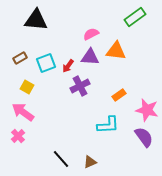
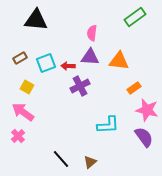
pink semicircle: moved 1 px right, 1 px up; rotated 56 degrees counterclockwise
orange triangle: moved 3 px right, 10 px down
red arrow: rotated 56 degrees clockwise
orange rectangle: moved 15 px right, 7 px up
brown triangle: rotated 16 degrees counterclockwise
